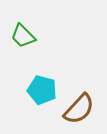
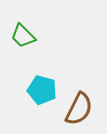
brown semicircle: rotated 16 degrees counterclockwise
